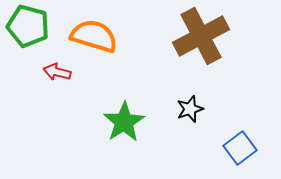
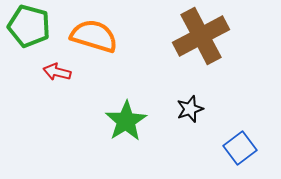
green pentagon: moved 1 px right
green star: moved 2 px right, 1 px up
